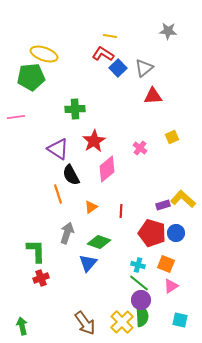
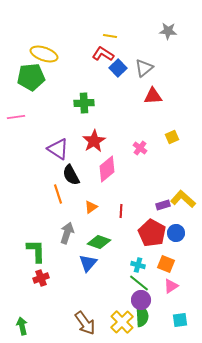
green cross: moved 9 px right, 6 px up
red pentagon: rotated 12 degrees clockwise
cyan square: rotated 21 degrees counterclockwise
